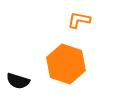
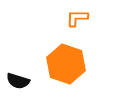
orange L-shape: moved 2 px left, 2 px up; rotated 10 degrees counterclockwise
